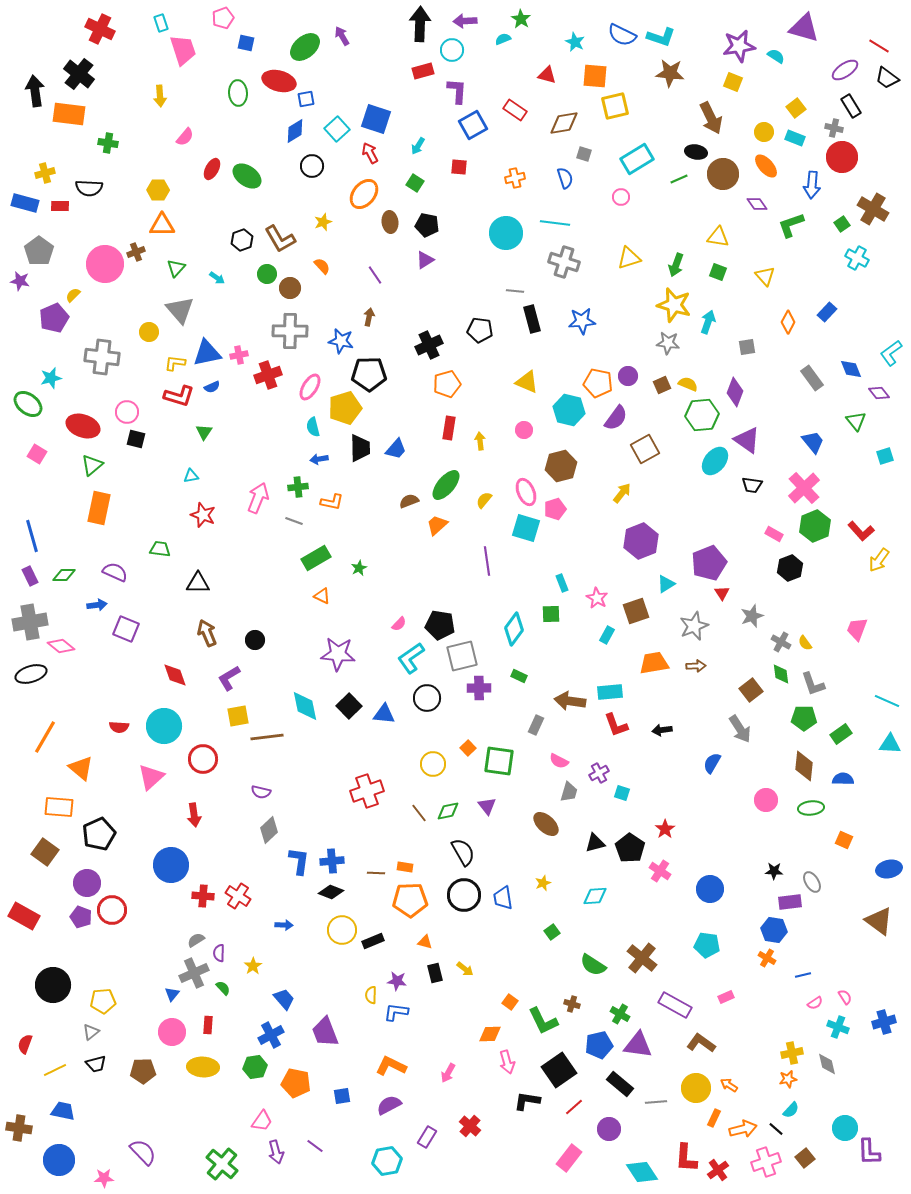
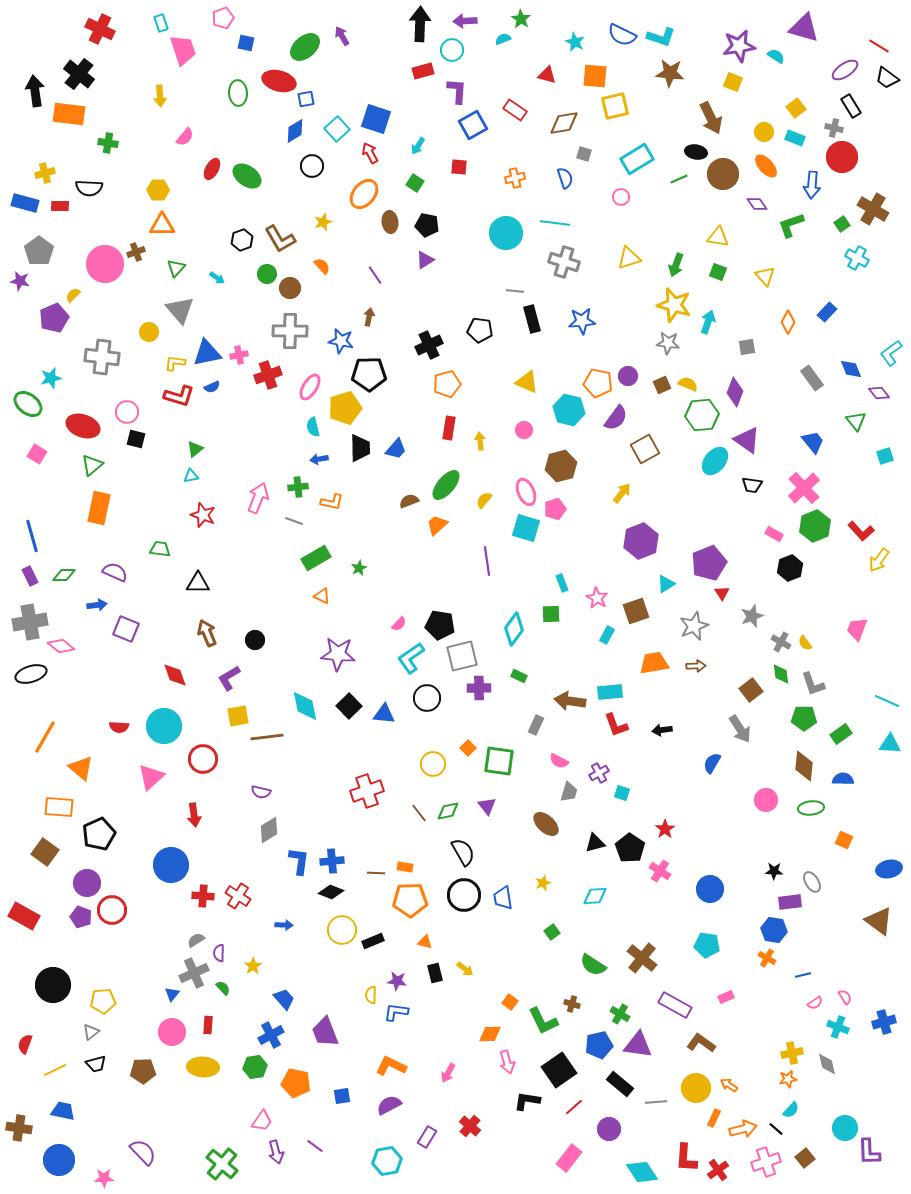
green triangle at (204, 432): moved 9 px left, 17 px down; rotated 18 degrees clockwise
gray diamond at (269, 830): rotated 12 degrees clockwise
